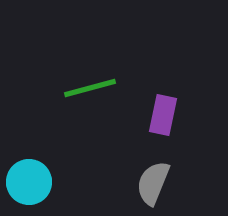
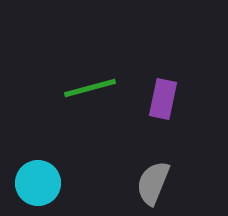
purple rectangle: moved 16 px up
cyan circle: moved 9 px right, 1 px down
